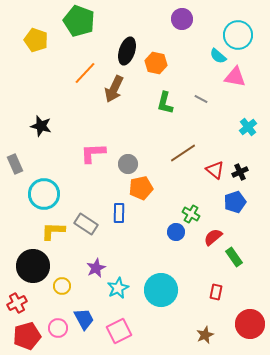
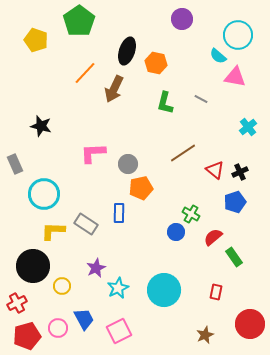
green pentagon at (79, 21): rotated 16 degrees clockwise
cyan circle at (161, 290): moved 3 px right
